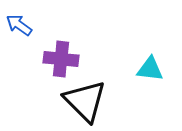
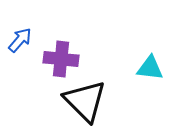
blue arrow: moved 1 px right, 15 px down; rotated 96 degrees clockwise
cyan triangle: moved 1 px up
